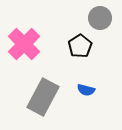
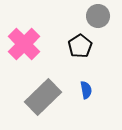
gray circle: moved 2 px left, 2 px up
blue semicircle: rotated 114 degrees counterclockwise
gray rectangle: rotated 18 degrees clockwise
